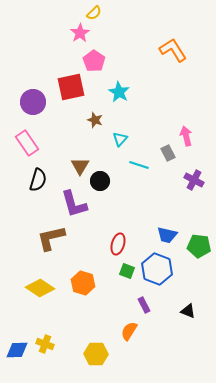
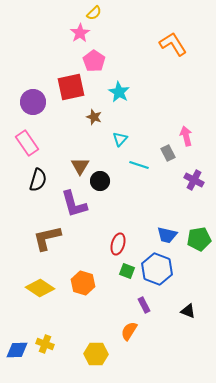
orange L-shape: moved 6 px up
brown star: moved 1 px left, 3 px up
brown L-shape: moved 4 px left
green pentagon: moved 7 px up; rotated 15 degrees counterclockwise
